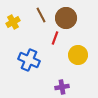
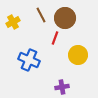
brown circle: moved 1 px left
